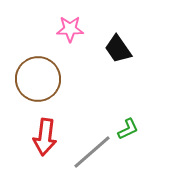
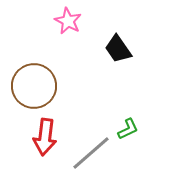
pink star: moved 2 px left, 8 px up; rotated 28 degrees clockwise
brown circle: moved 4 px left, 7 px down
gray line: moved 1 px left, 1 px down
